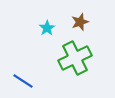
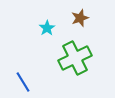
brown star: moved 4 px up
blue line: moved 1 px down; rotated 25 degrees clockwise
